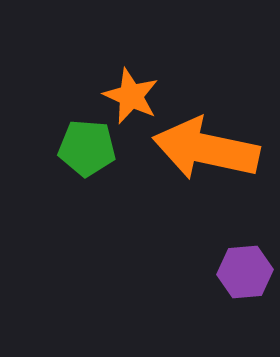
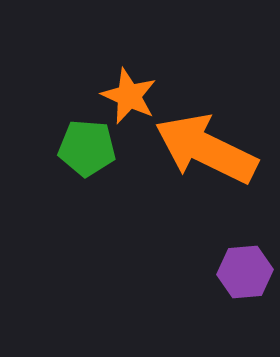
orange star: moved 2 px left
orange arrow: rotated 14 degrees clockwise
